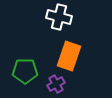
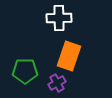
white cross: moved 1 px down; rotated 15 degrees counterclockwise
purple cross: moved 1 px right, 1 px up
